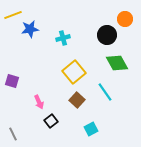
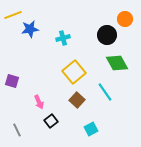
gray line: moved 4 px right, 4 px up
